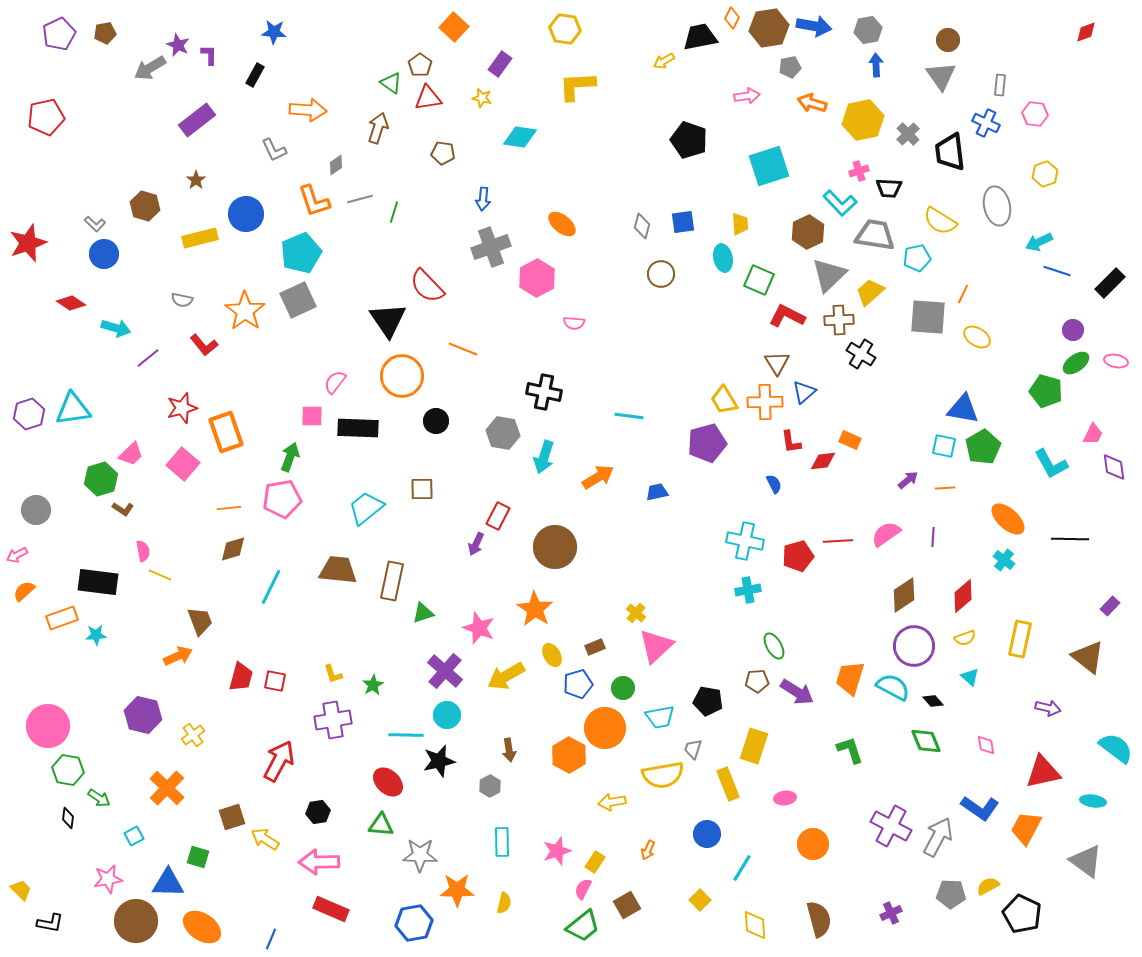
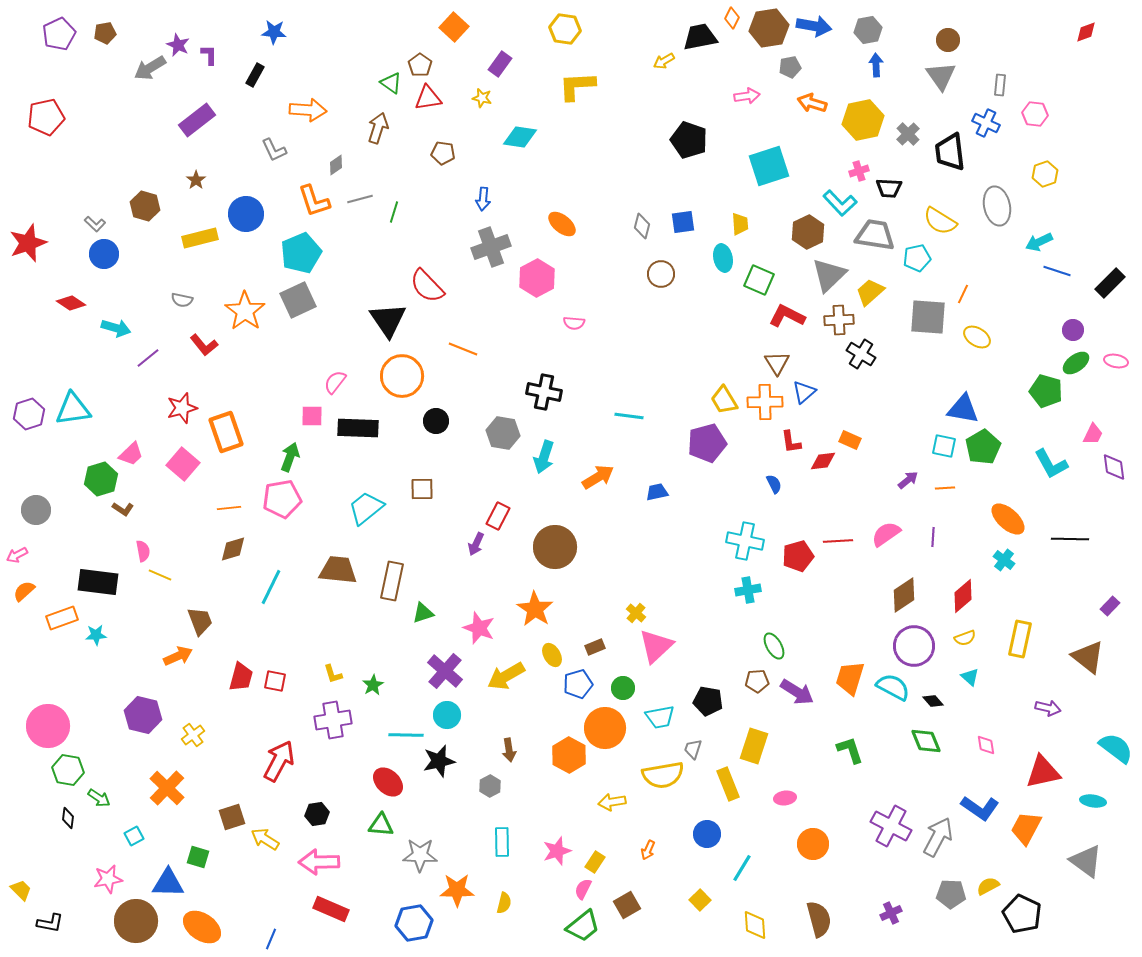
black hexagon at (318, 812): moved 1 px left, 2 px down
